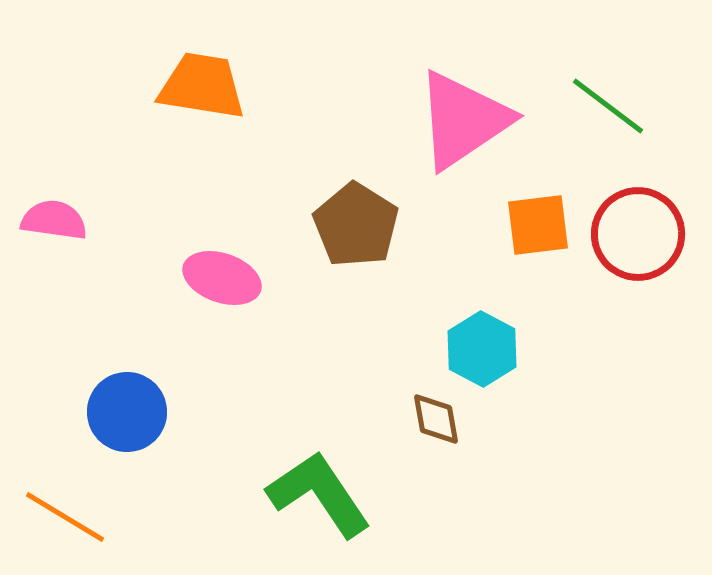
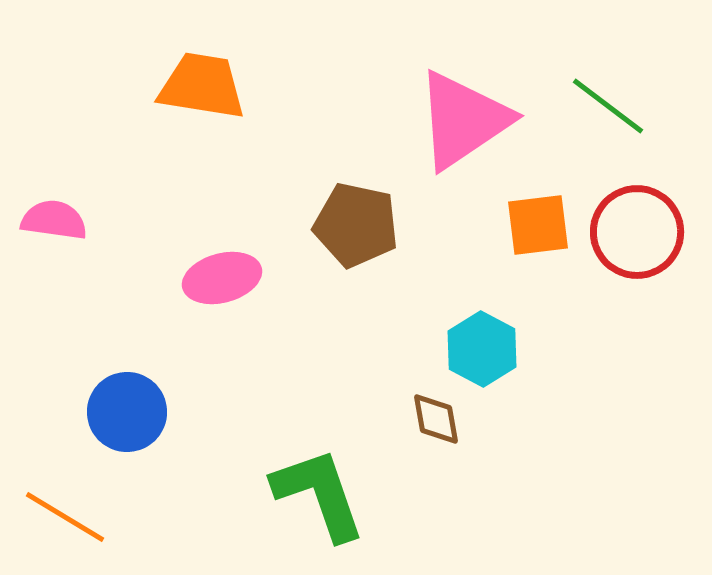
brown pentagon: rotated 20 degrees counterclockwise
red circle: moved 1 px left, 2 px up
pink ellipse: rotated 34 degrees counterclockwise
green L-shape: rotated 15 degrees clockwise
